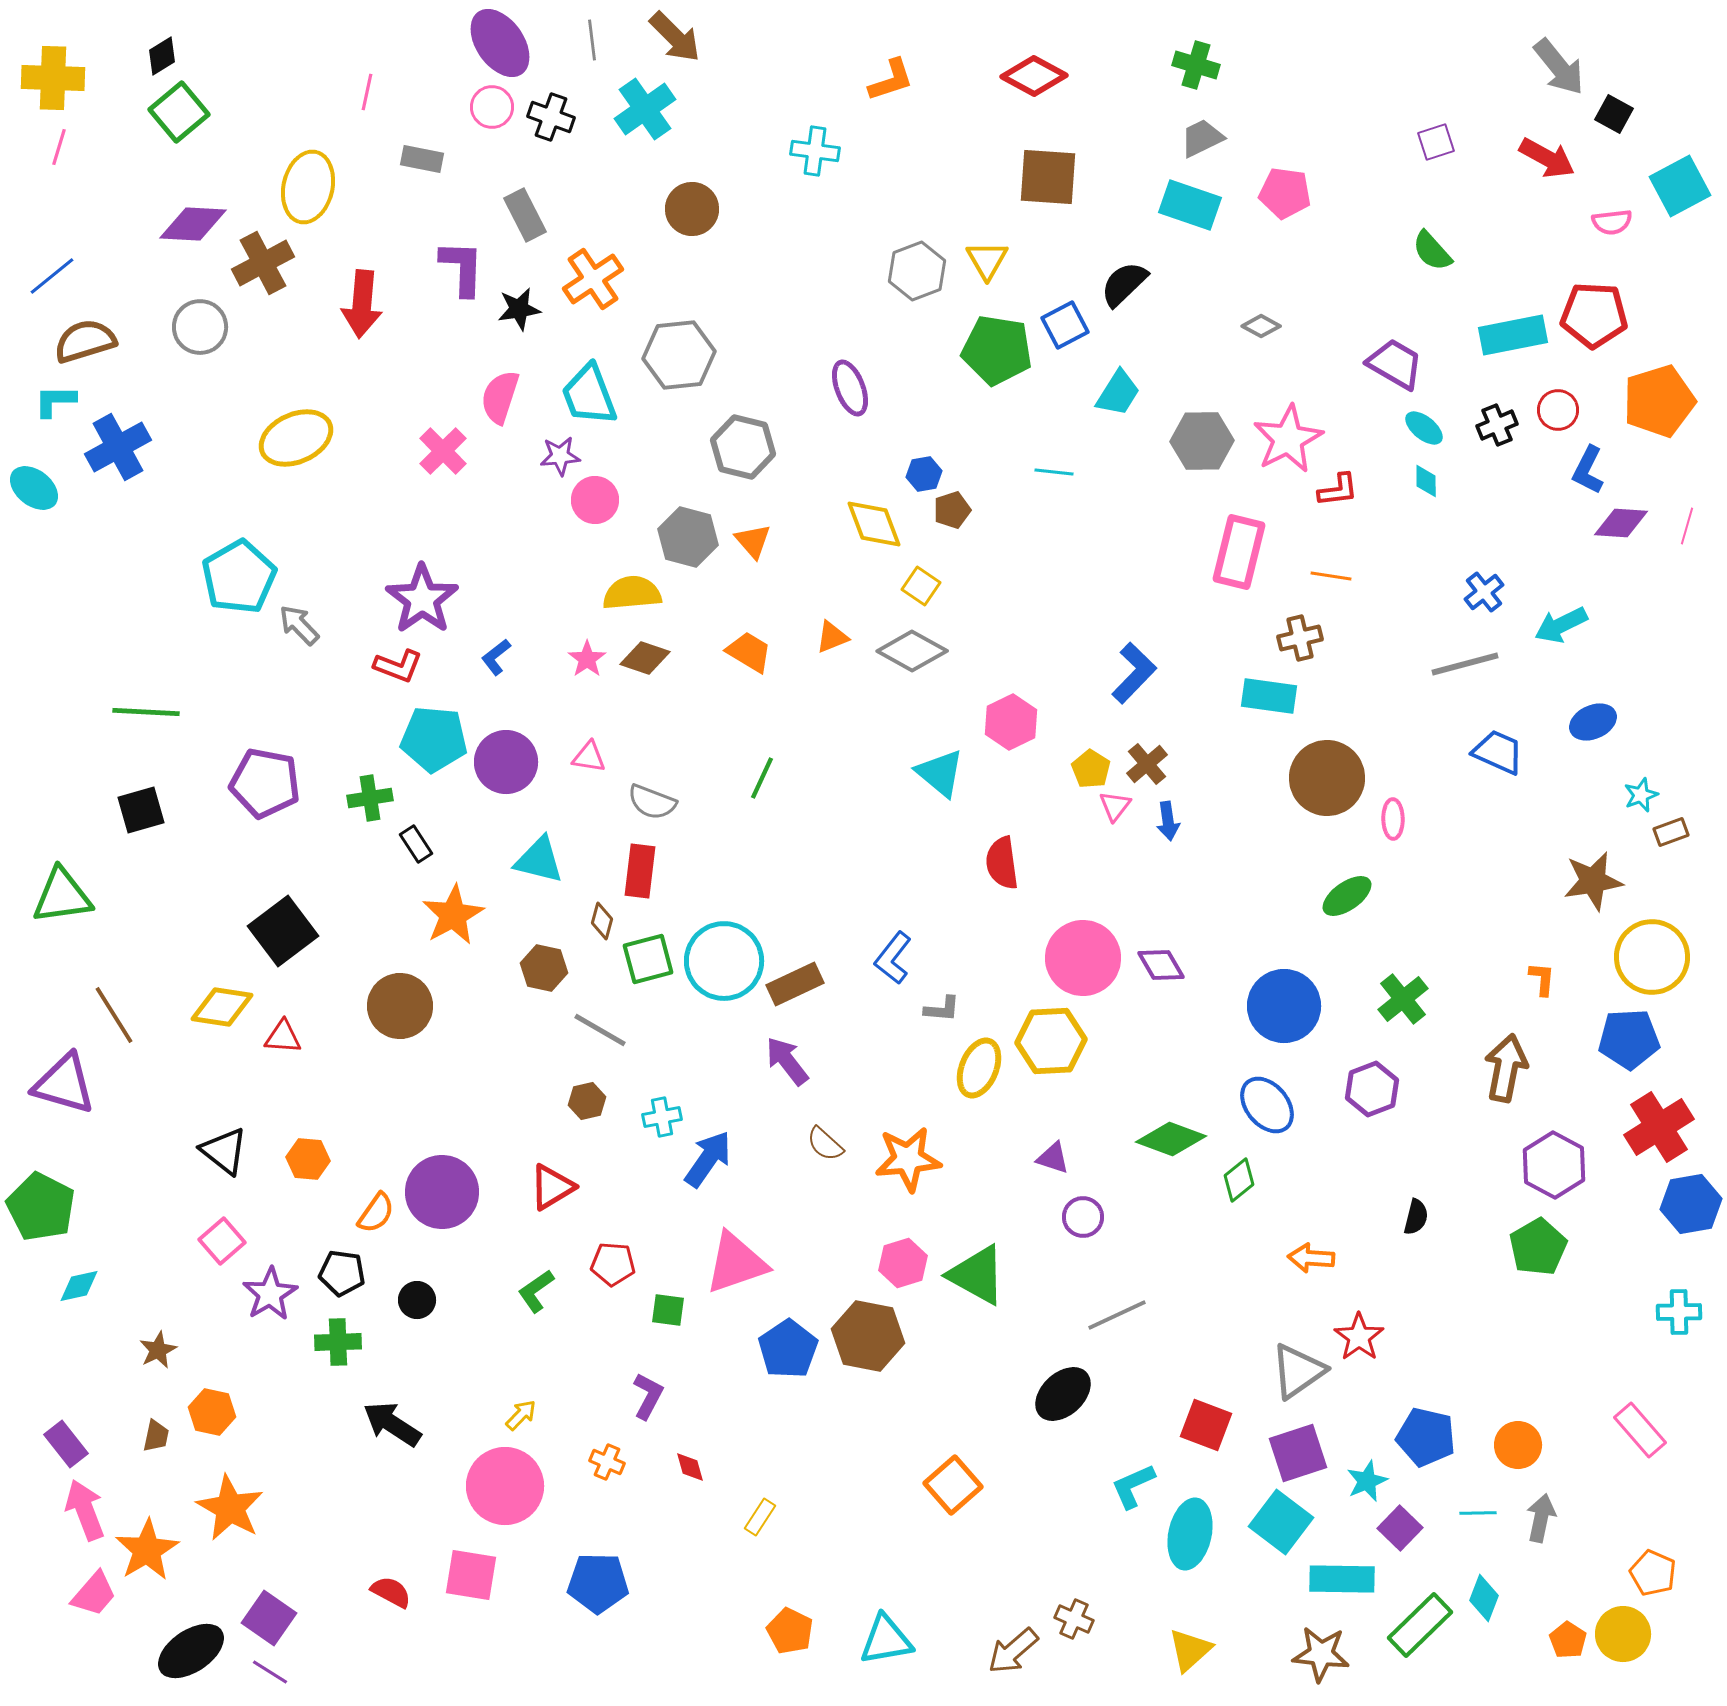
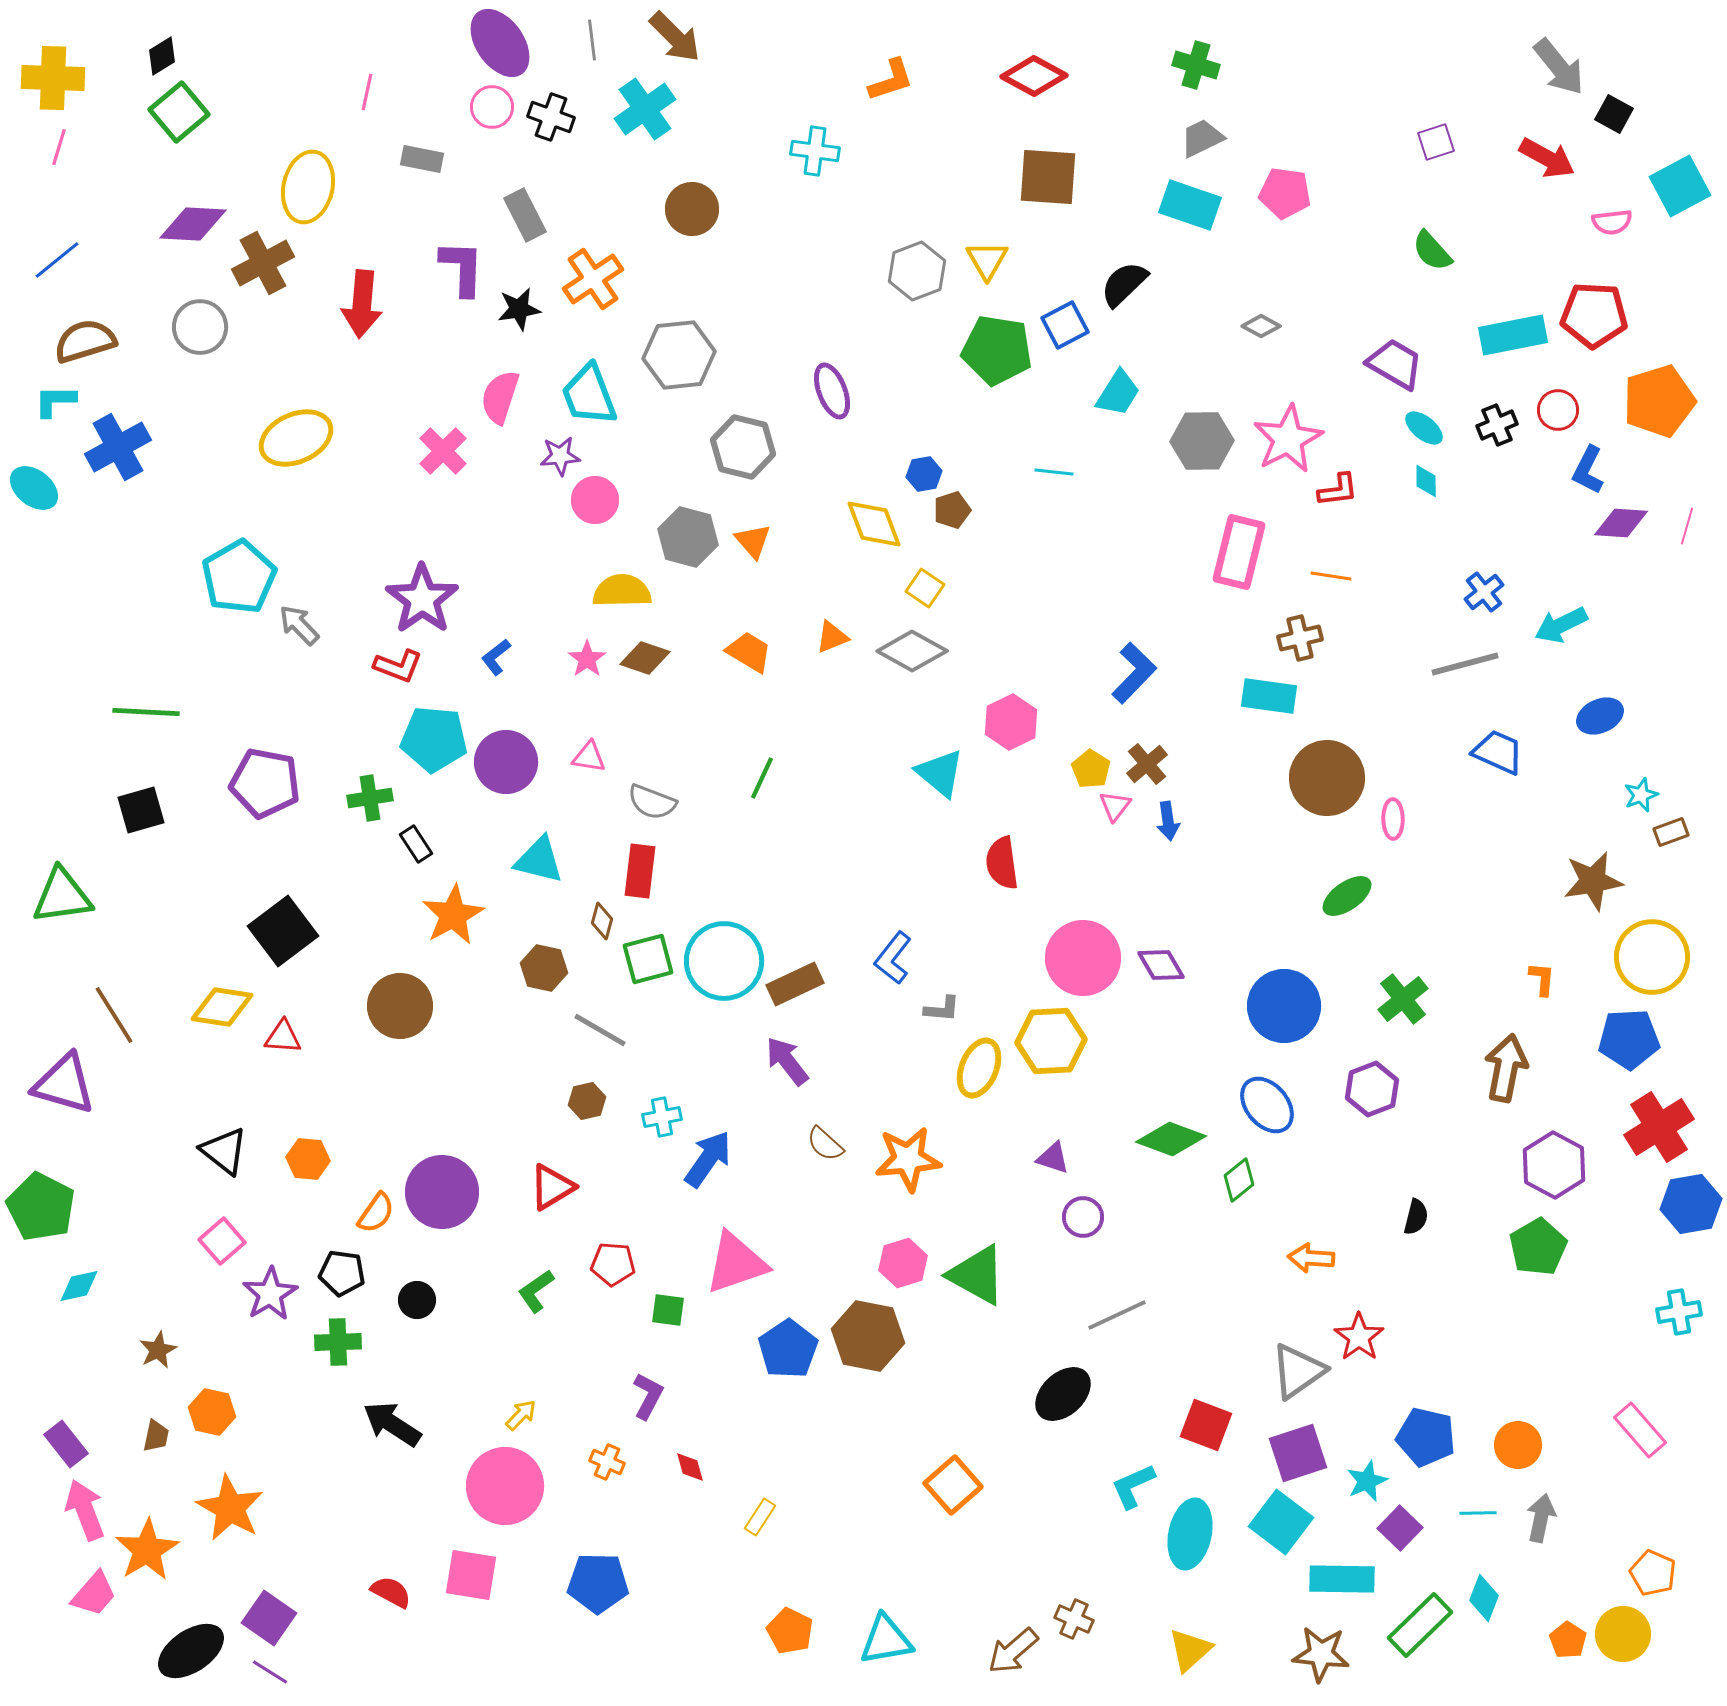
blue line at (52, 276): moved 5 px right, 16 px up
purple ellipse at (850, 388): moved 18 px left, 3 px down
yellow square at (921, 586): moved 4 px right, 2 px down
yellow semicircle at (632, 593): moved 10 px left, 2 px up; rotated 4 degrees clockwise
blue ellipse at (1593, 722): moved 7 px right, 6 px up
cyan cross at (1679, 1312): rotated 9 degrees counterclockwise
